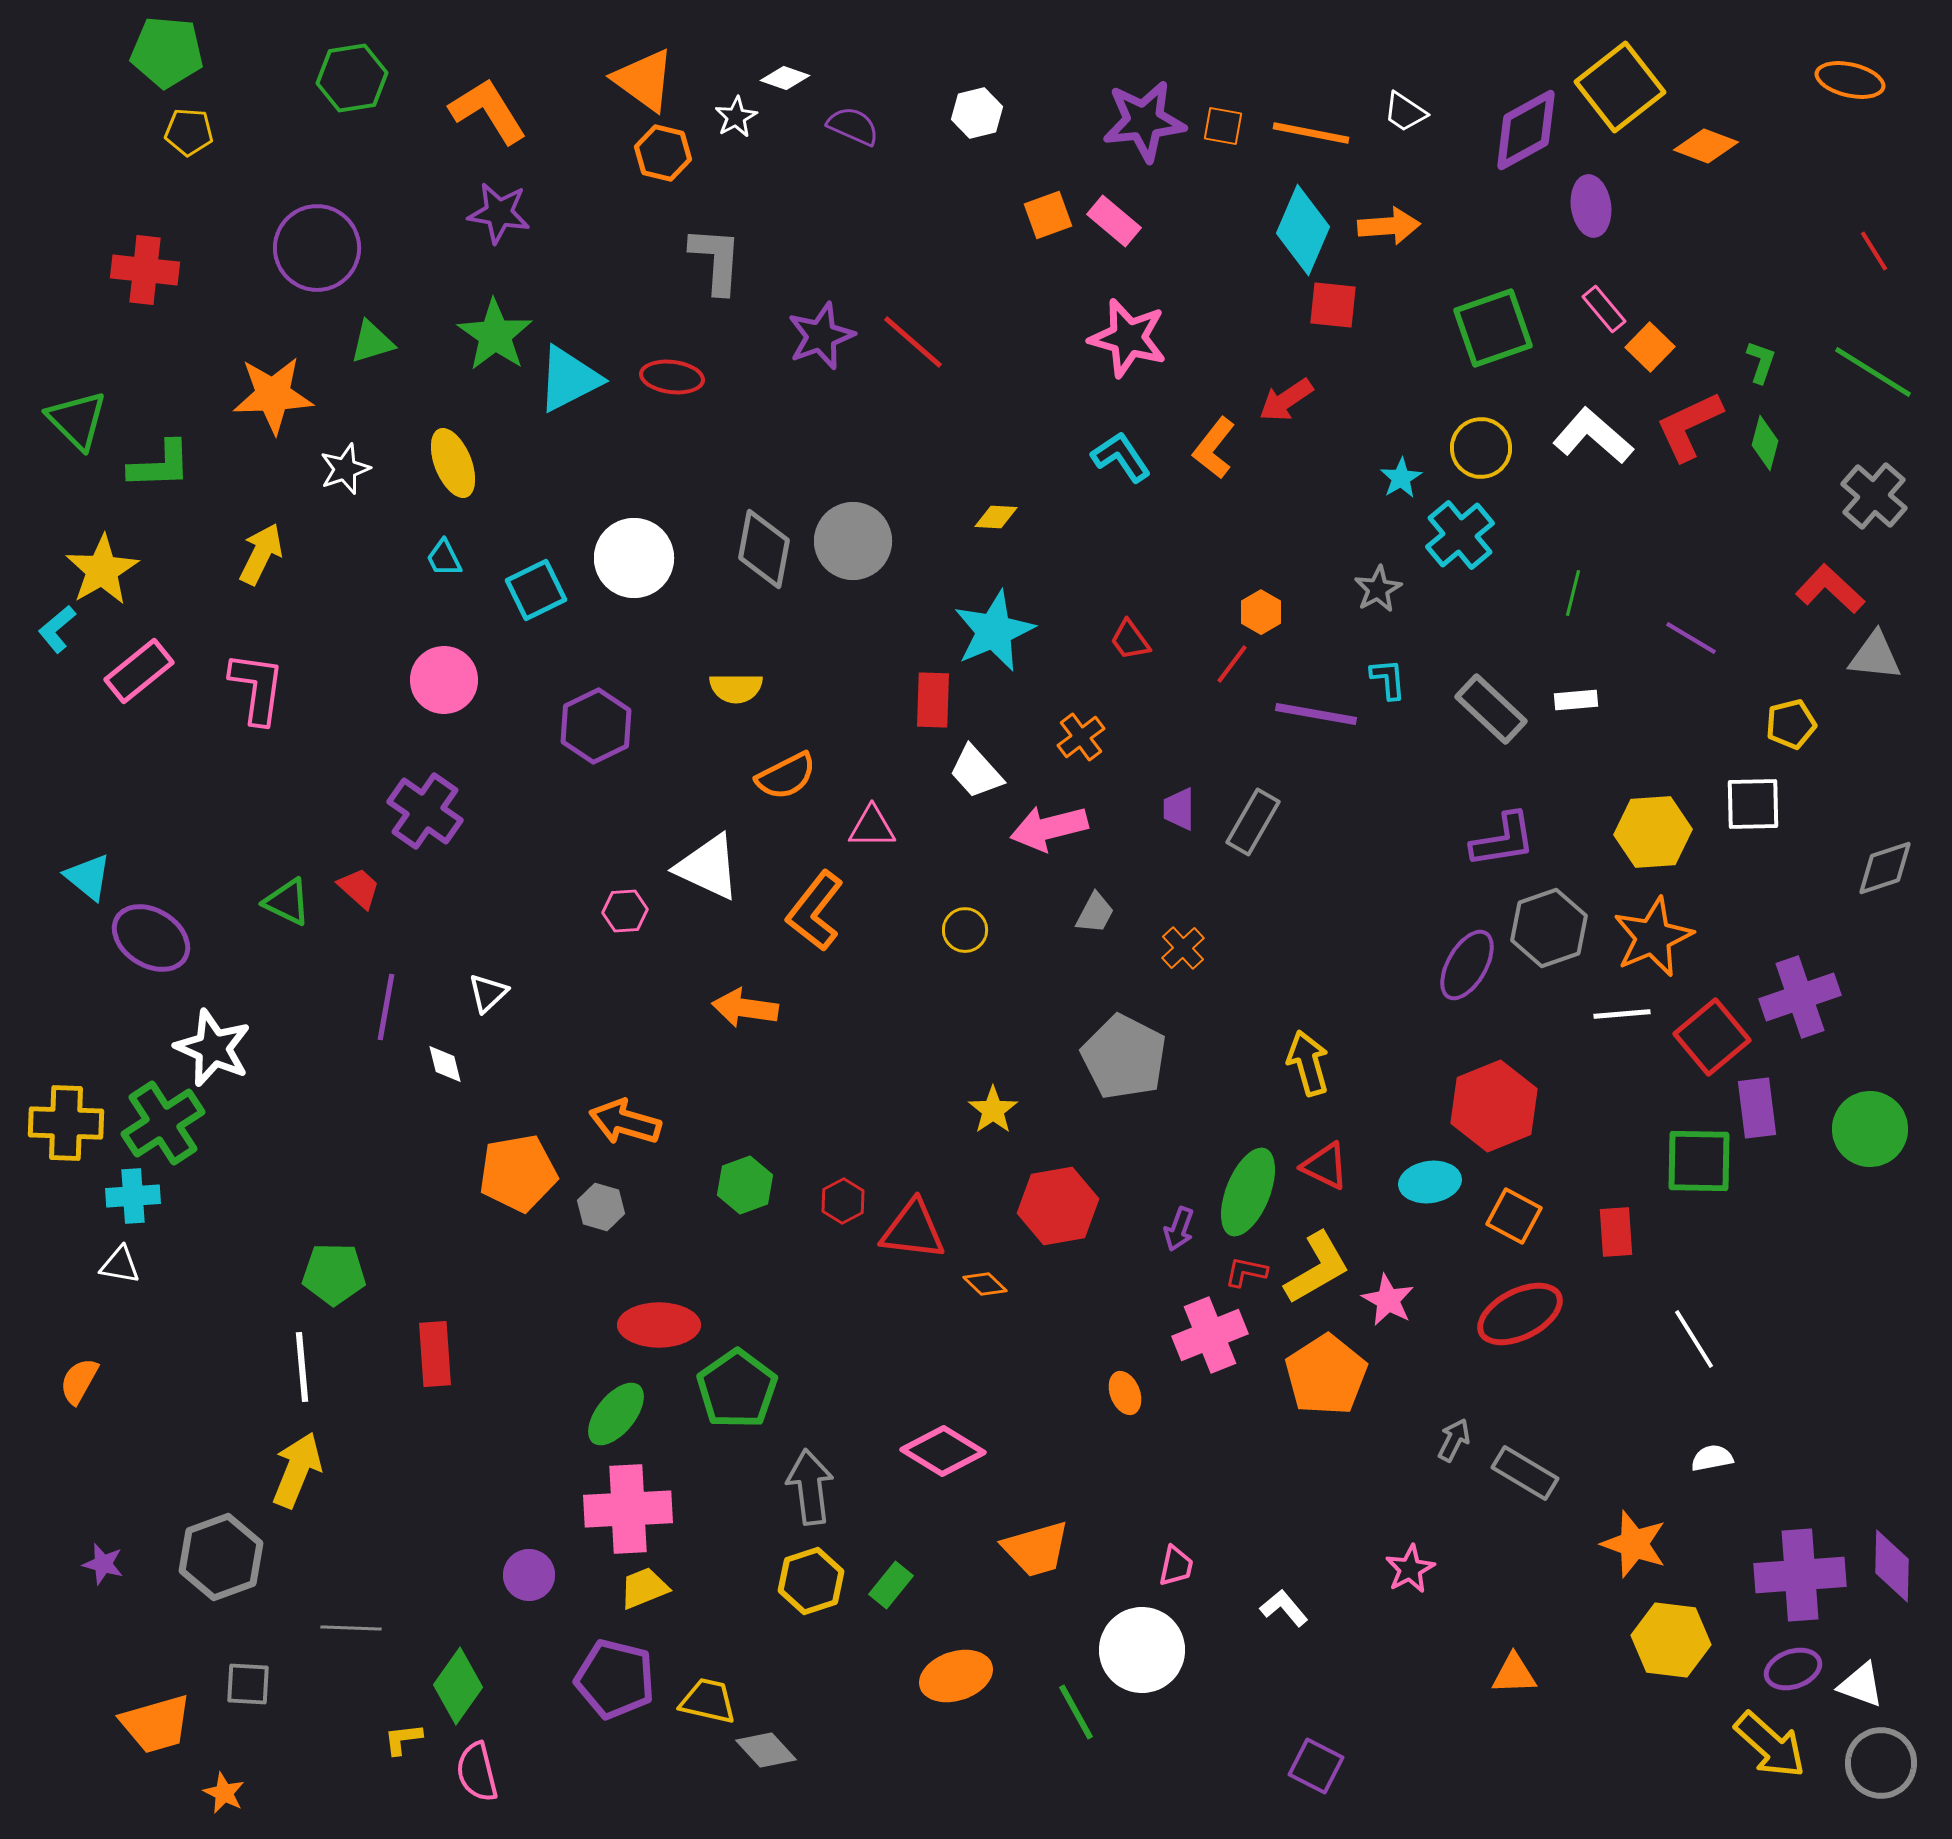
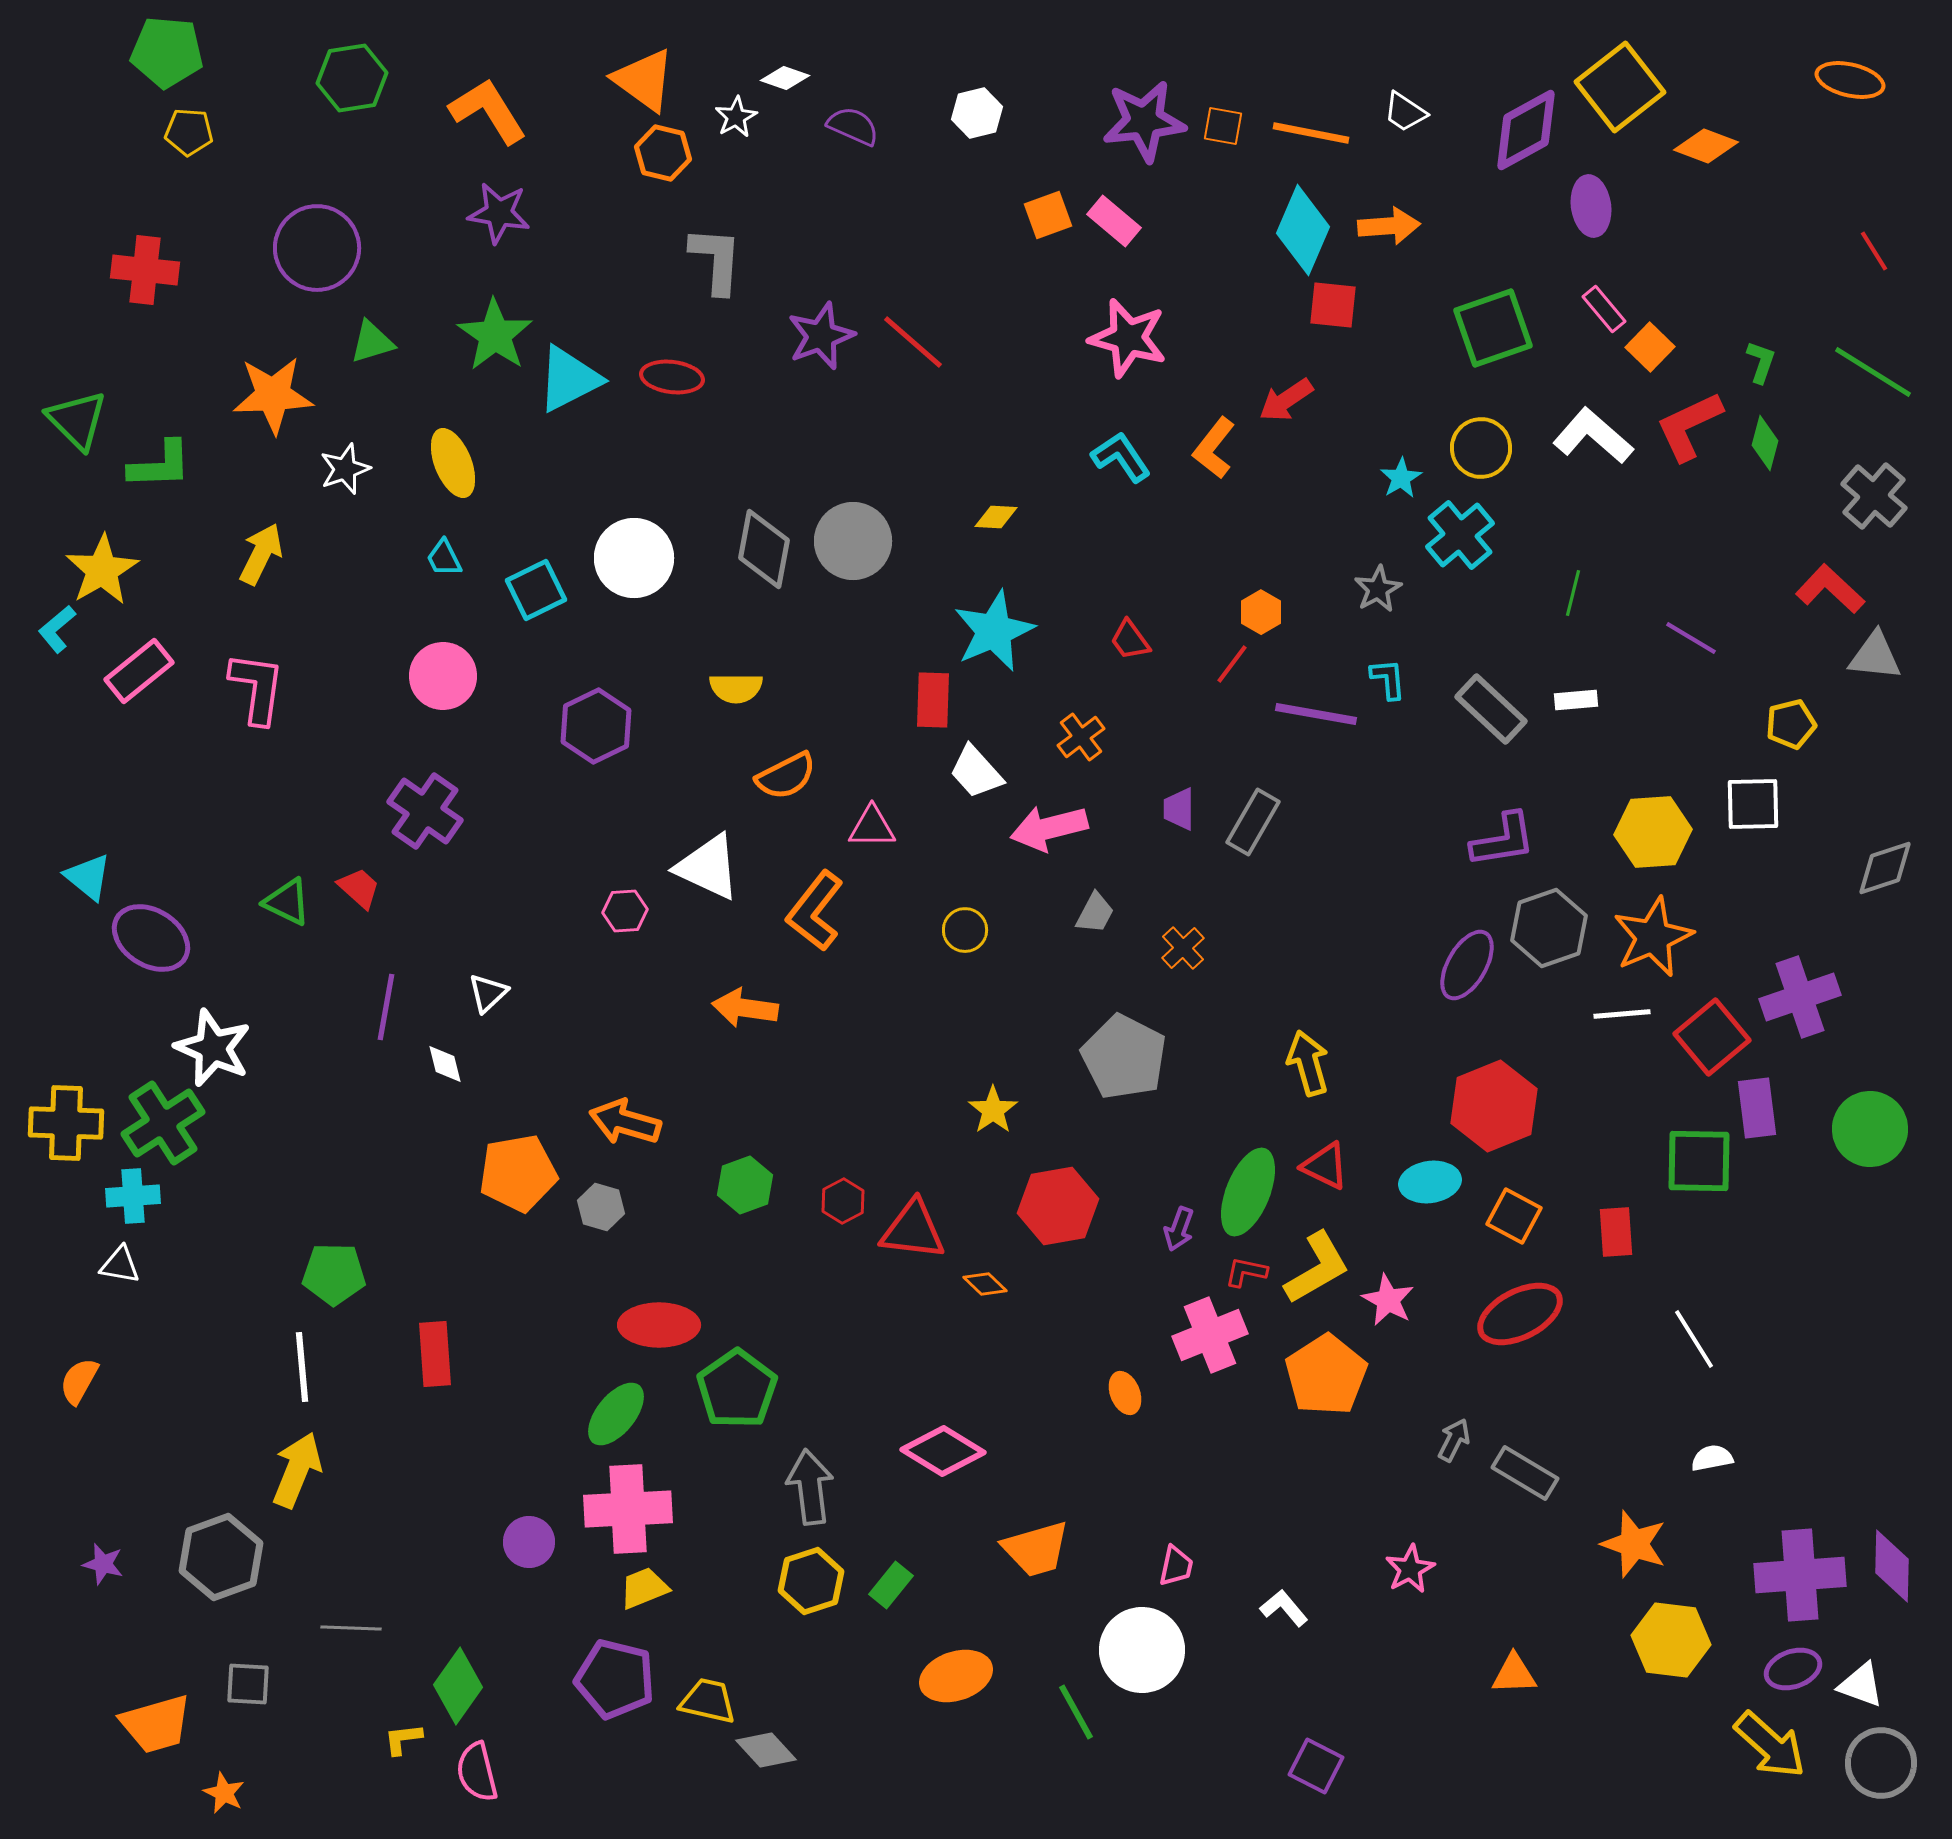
pink circle at (444, 680): moved 1 px left, 4 px up
purple circle at (529, 1575): moved 33 px up
